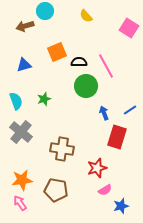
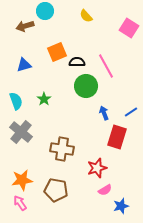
black semicircle: moved 2 px left
green star: rotated 16 degrees counterclockwise
blue line: moved 1 px right, 2 px down
